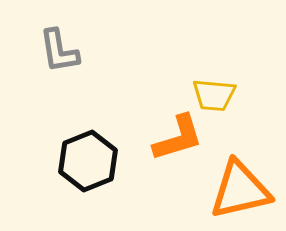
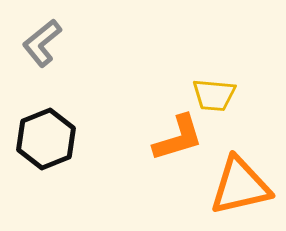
gray L-shape: moved 17 px left, 8 px up; rotated 60 degrees clockwise
black hexagon: moved 42 px left, 22 px up
orange triangle: moved 4 px up
